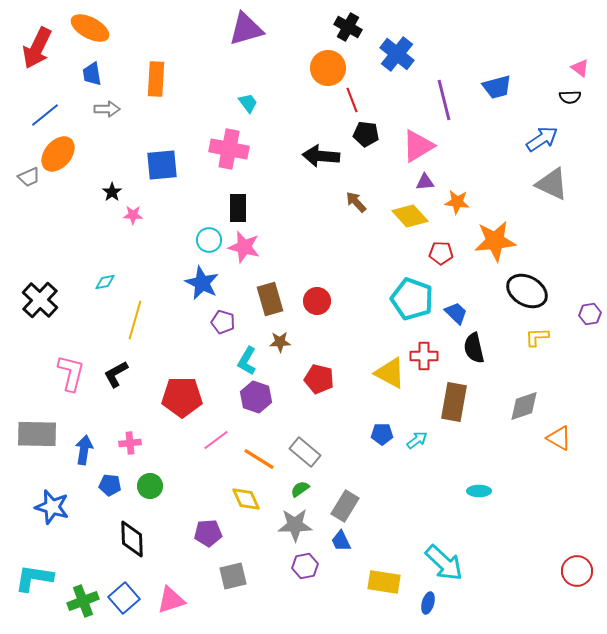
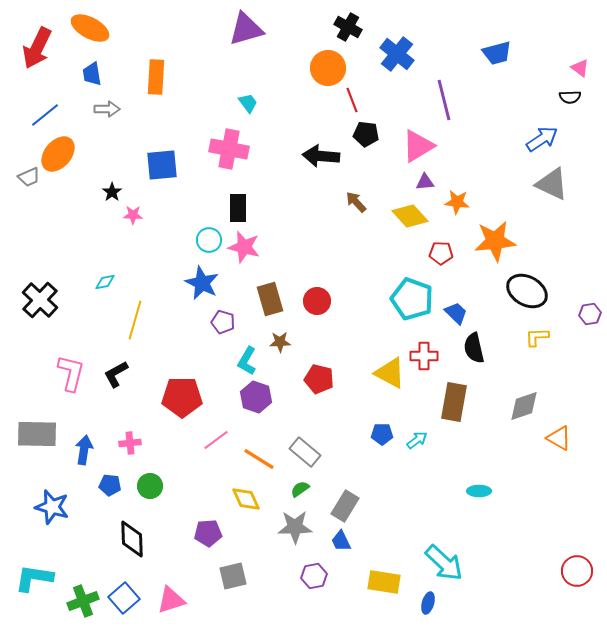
orange rectangle at (156, 79): moved 2 px up
blue trapezoid at (497, 87): moved 34 px up
gray star at (295, 525): moved 2 px down
purple hexagon at (305, 566): moved 9 px right, 10 px down
